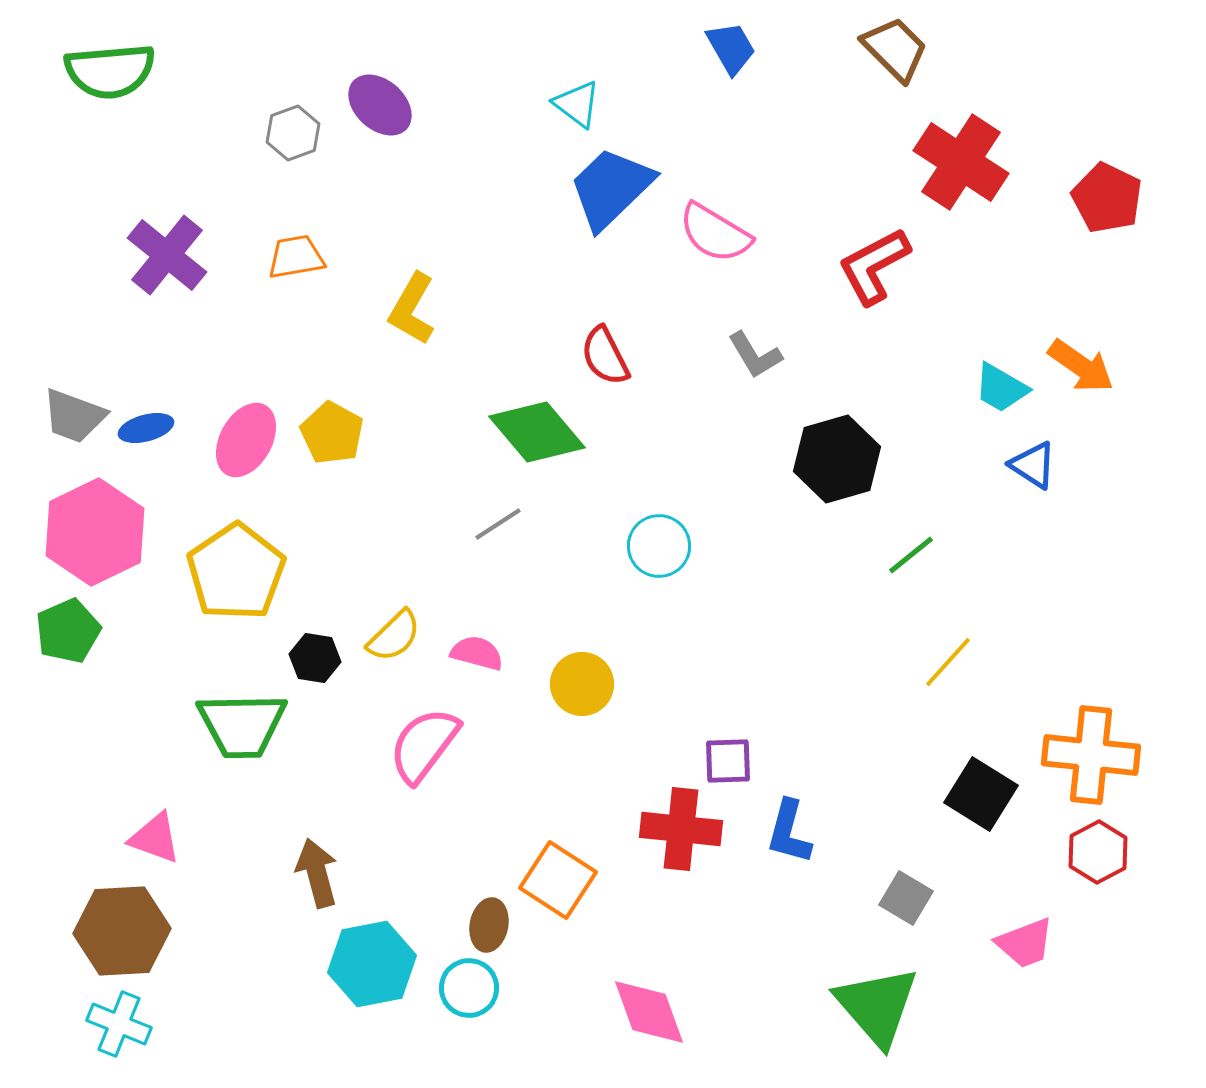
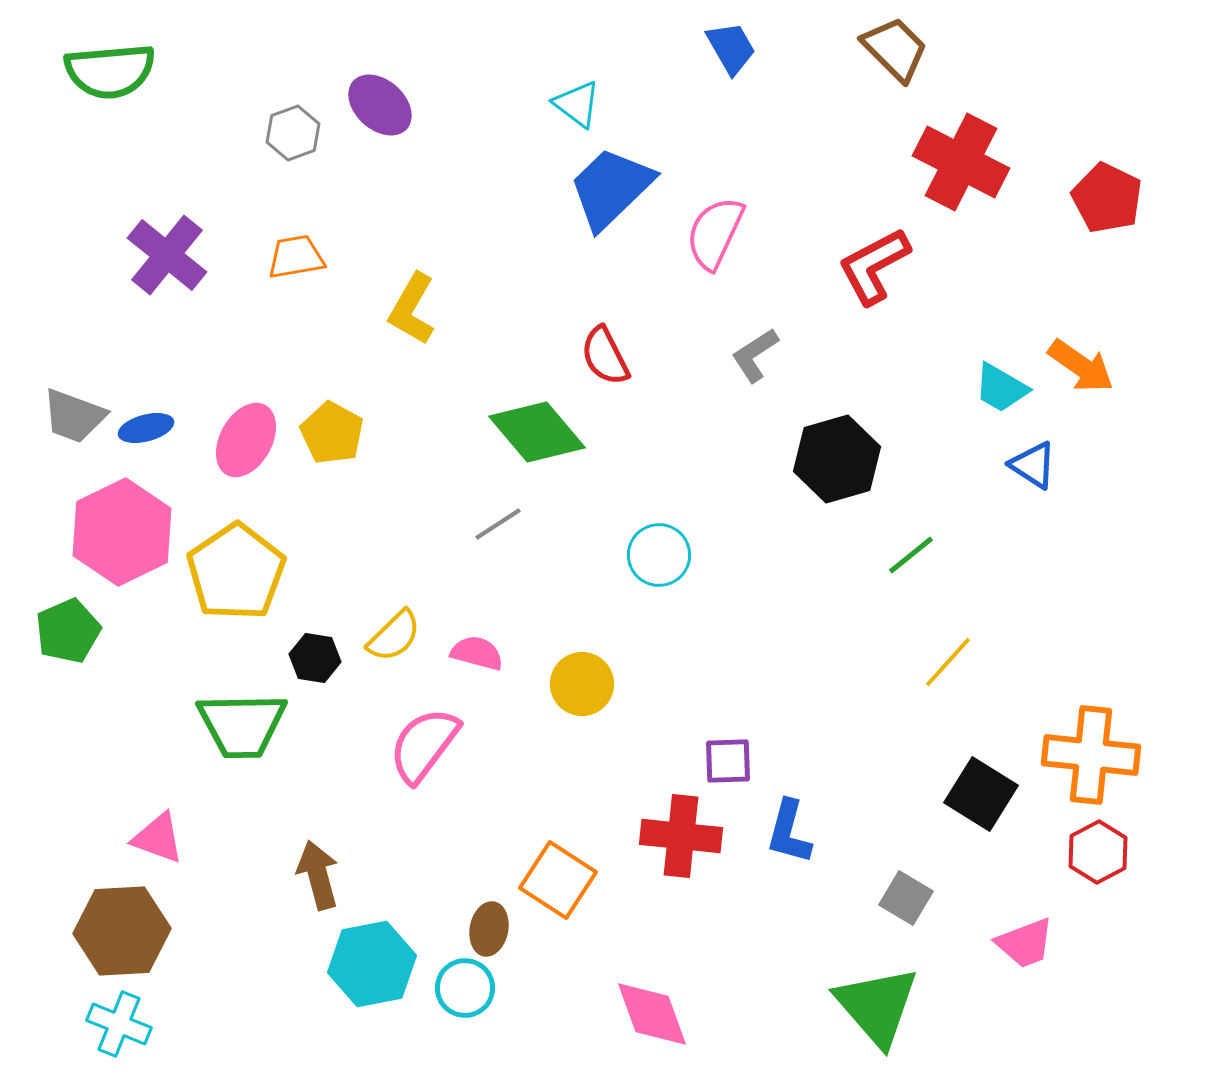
red cross at (961, 162): rotated 6 degrees counterclockwise
pink semicircle at (715, 233): rotated 84 degrees clockwise
gray L-shape at (755, 355): rotated 88 degrees clockwise
pink hexagon at (95, 532): moved 27 px right
cyan circle at (659, 546): moved 9 px down
red cross at (681, 829): moved 7 px down
pink triangle at (155, 838): moved 3 px right
brown arrow at (317, 873): moved 1 px right, 2 px down
brown ellipse at (489, 925): moved 4 px down
cyan circle at (469, 988): moved 4 px left
pink diamond at (649, 1012): moved 3 px right, 2 px down
